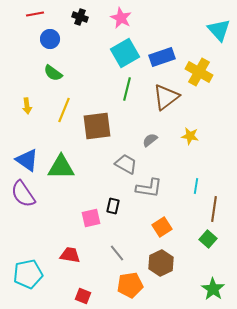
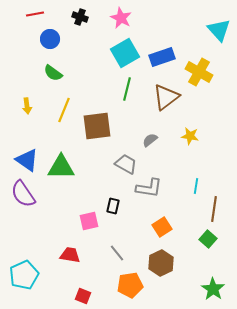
pink square: moved 2 px left, 3 px down
cyan pentagon: moved 4 px left, 1 px down; rotated 12 degrees counterclockwise
